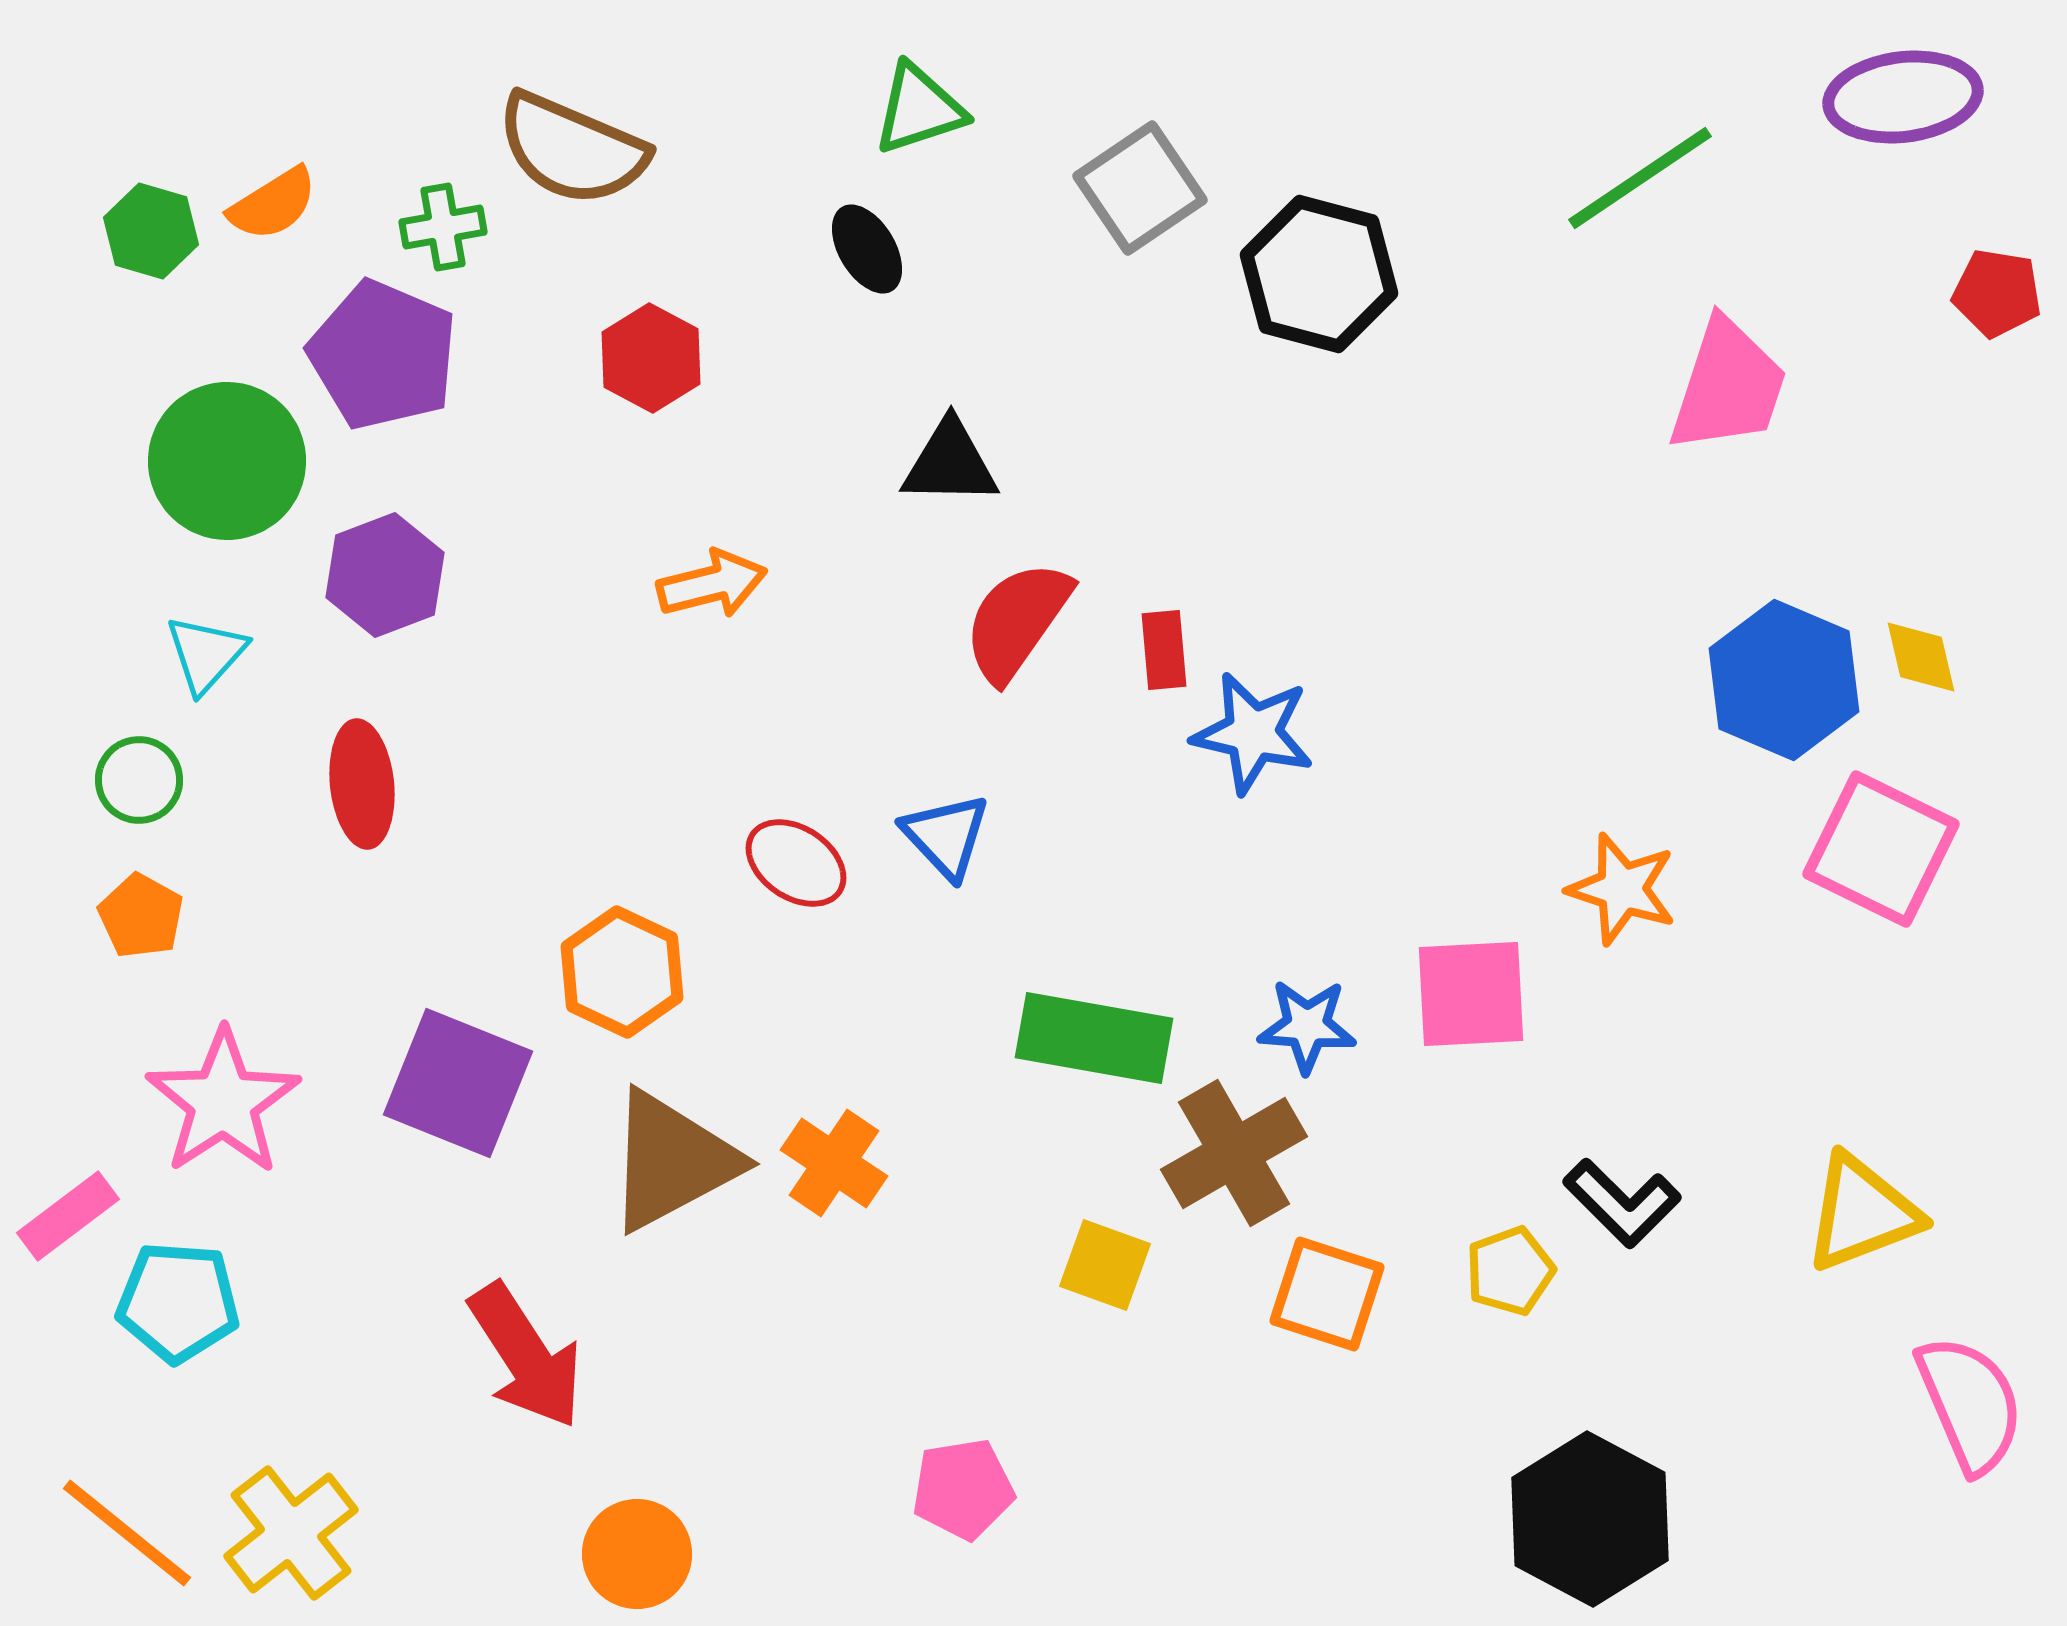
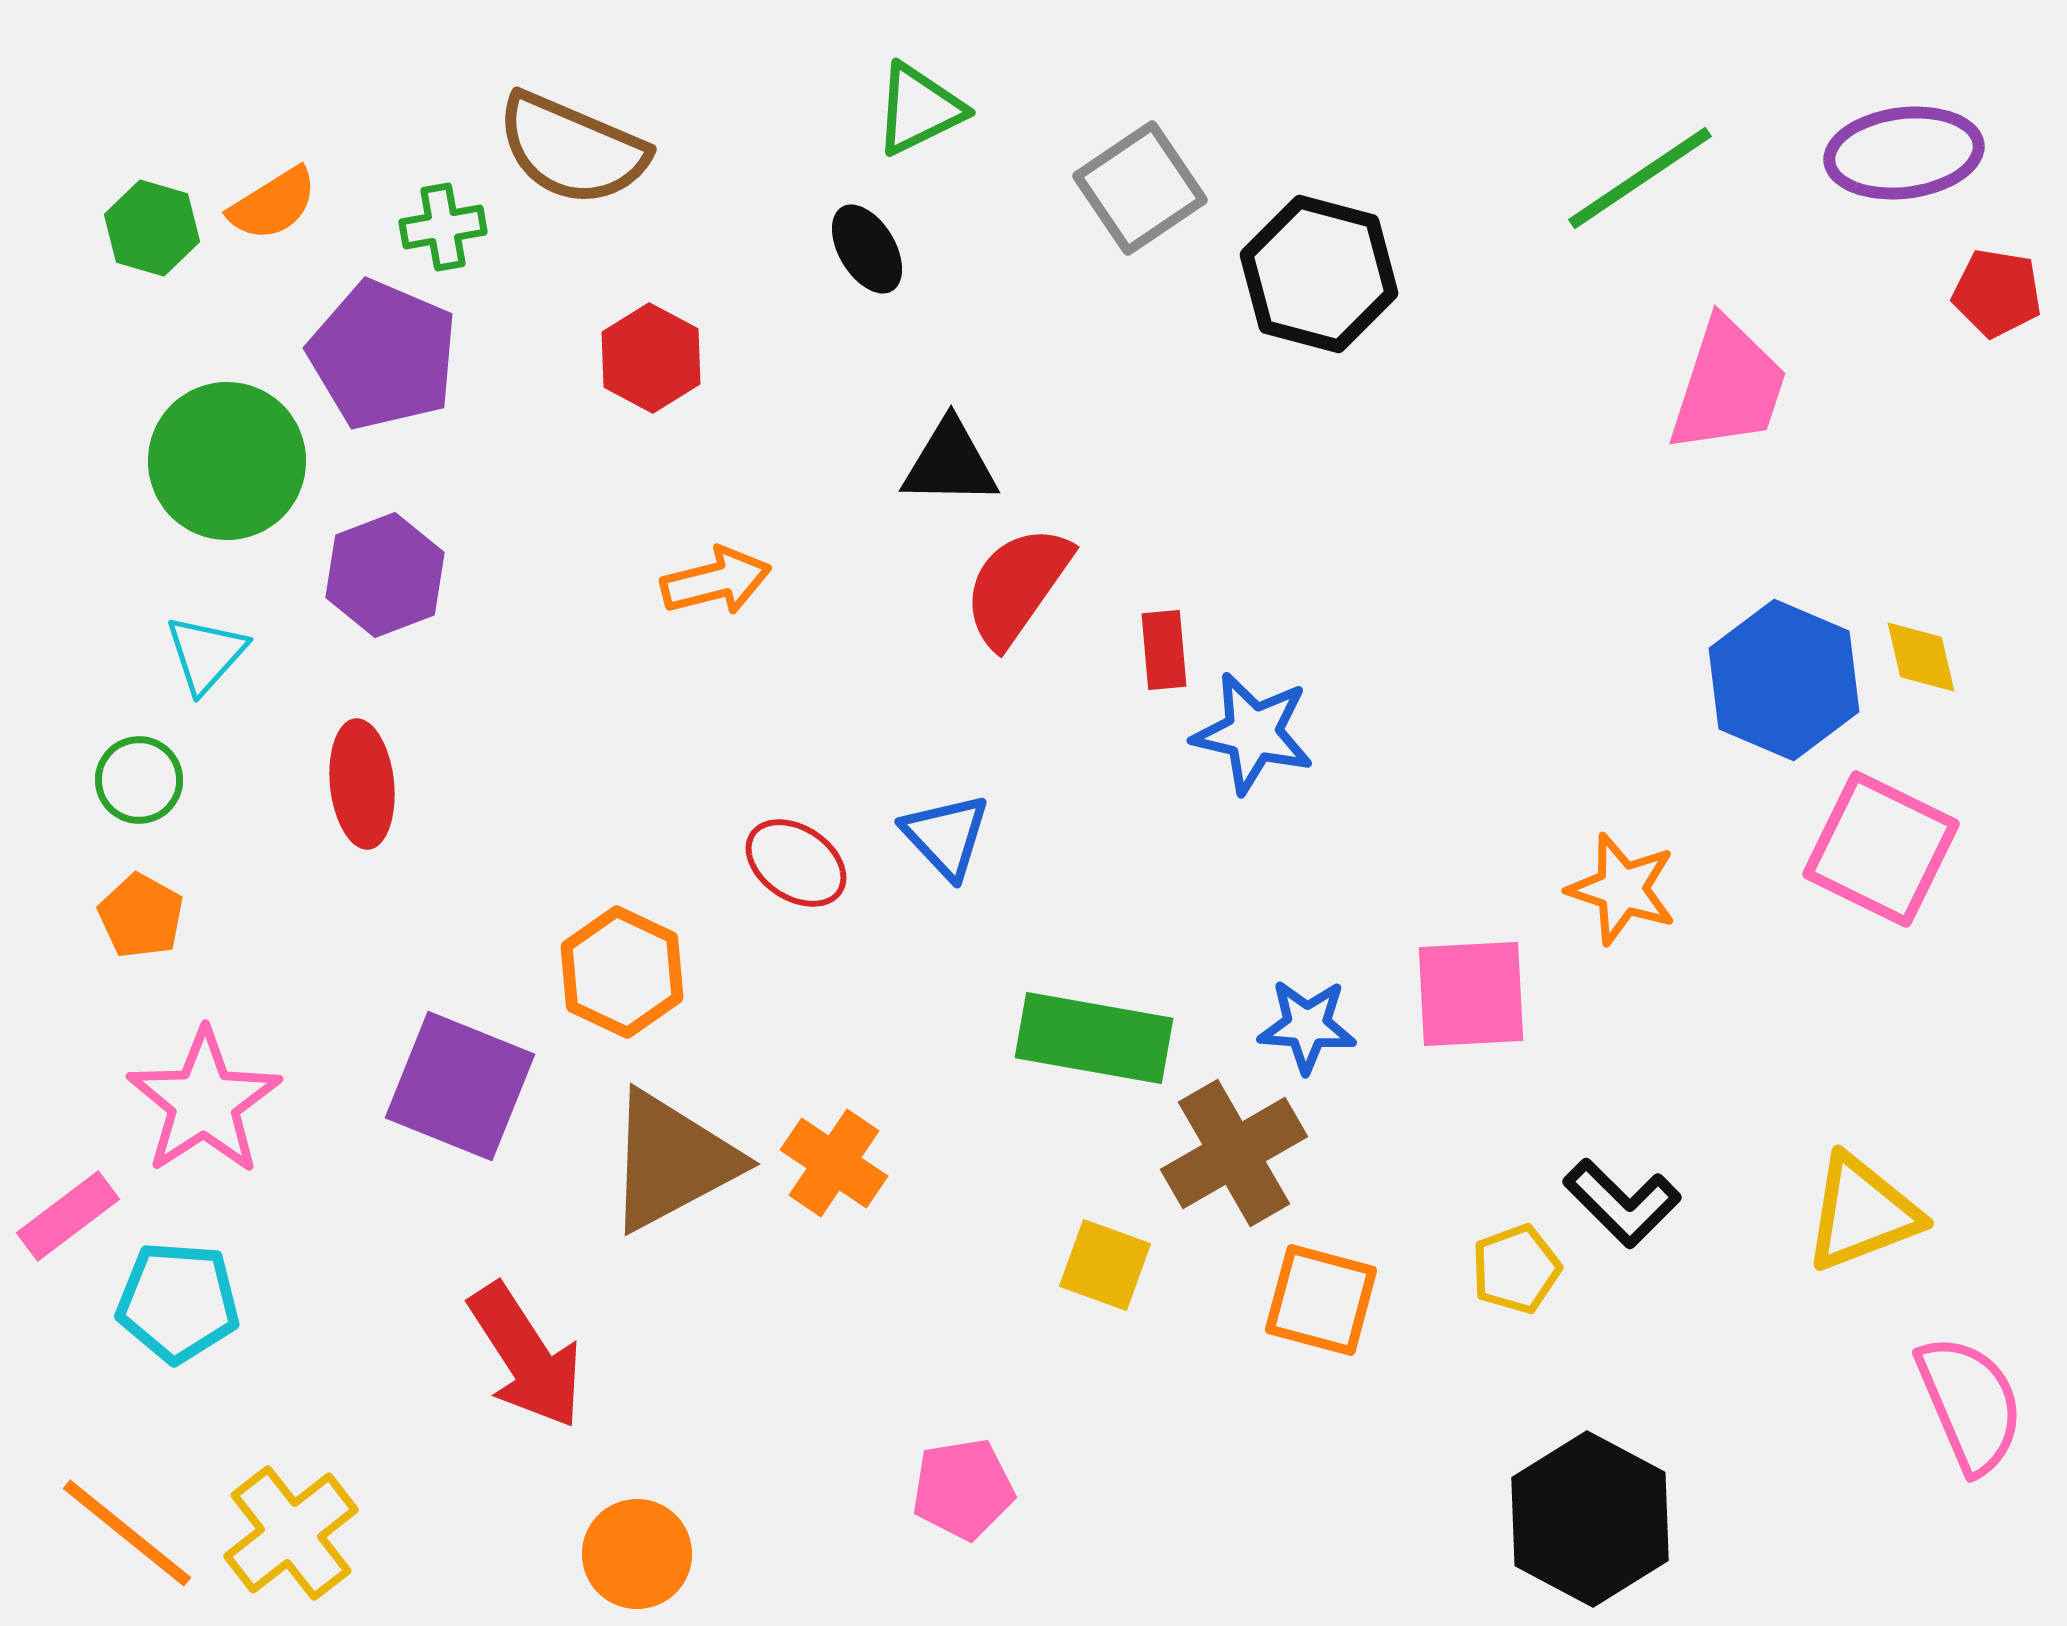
purple ellipse at (1903, 97): moved 1 px right, 56 px down
green triangle at (919, 109): rotated 8 degrees counterclockwise
green hexagon at (151, 231): moved 1 px right, 3 px up
orange arrow at (712, 584): moved 4 px right, 3 px up
red semicircle at (1017, 621): moved 35 px up
purple square at (458, 1083): moved 2 px right, 3 px down
pink star at (223, 1102): moved 19 px left
yellow pentagon at (1510, 1271): moved 6 px right, 2 px up
orange square at (1327, 1294): moved 6 px left, 6 px down; rotated 3 degrees counterclockwise
